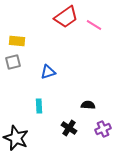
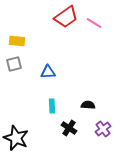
pink line: moved 2 px up
gray square: moved 1 px right, 2 px down
blue triangle: rotated 14 degrees clockwise
cyan rectangle: moved 13 px right
purple cross: rotated 14 degrees counterclockwise
